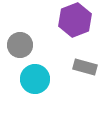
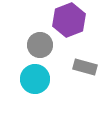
purple hexagon: moved 6 px left
gray circle: moved 20 px right
